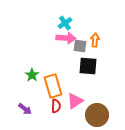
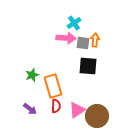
cyan cross: moved 9 px right
gray square: moved 3 px right, 3 px up
green star: rotated 16 degrees clockwise
pink triangle: moved 2 px right, 9 px down
purple arrow: moved 5 px right
brown circle: moved 1 px down
